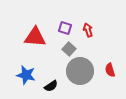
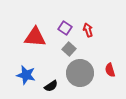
purple square: rotated 16 degrees clockwise
gray circle: moved 2 px down
